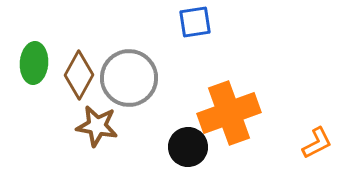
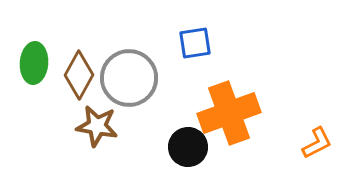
blue square: moved 21 px down
